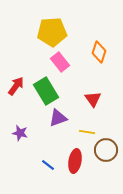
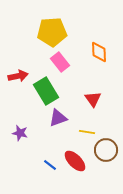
orange diamond: rotated 20 degrees counterclockwise
red arrow: moved 2 px right, 10 px up; rotated 42 degrees clockwise
red ellipse: rotated 55 degrees counterclockwise
blue line: moved 2 px right
